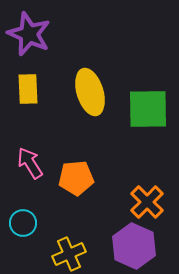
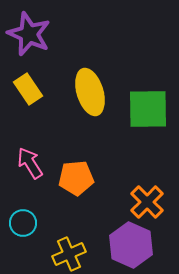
yellow rectangle: rotated 32 degrees counterclockwise
purple hexagon: moved 3 px left, 1 px up
